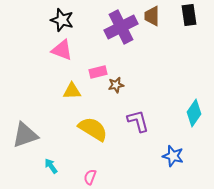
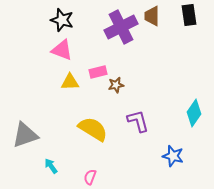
yellow triangle: moved 2 px left, 9 px up
